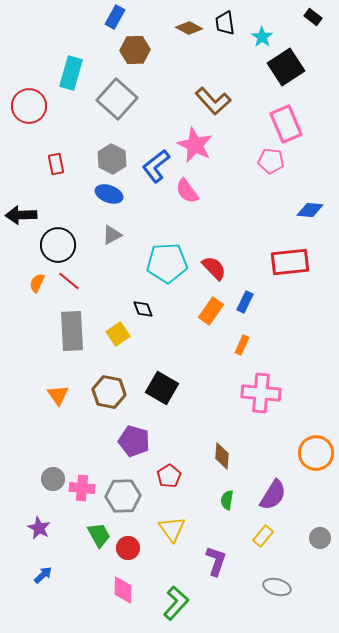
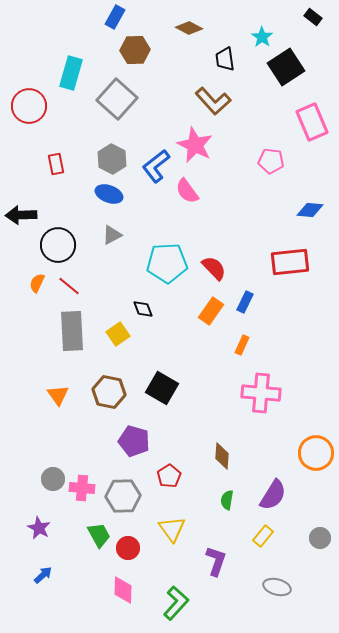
black trapezoid at (225, 23): moved 36 px down
pink rectangle at (286, 124): moved 26 px right, 2 px up
red line at (69, 281): moved 5 px down
